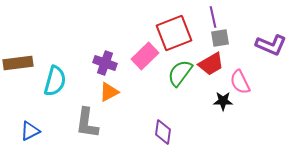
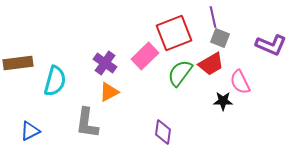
gray square: rotated 30 degrees clockwise
purple cross: rotated 15 degrees clockwise
